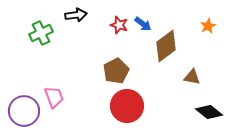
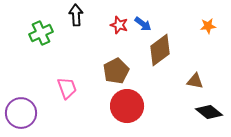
black arrow: rotated 85 degrees counterclockwise
orange star: rotated 21 degrees clockwise
brown diamond: moved 6 px left, 4 px down
brown triangle: moved 3 px right, 4 px down
pink trapezoid: moved 13 px right, 9 px up
purple circle: moved 3 px left, 2 px down
